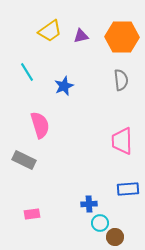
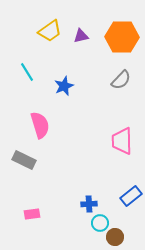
gray semicircle: rotated 50 degrees clockwise
blue rectangle: moved 3 px right, 7 px down; rotated 35 degrees counterclockwise
